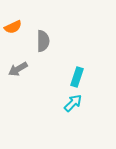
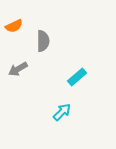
orange semicircle: moved 1 px right, 1 px up
cyan rectangle: rotated 30 degrees clockwise
cyan arrow: moved 11 px left, 9 px down
